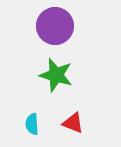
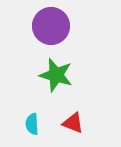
purple circle: moved 4 px left
